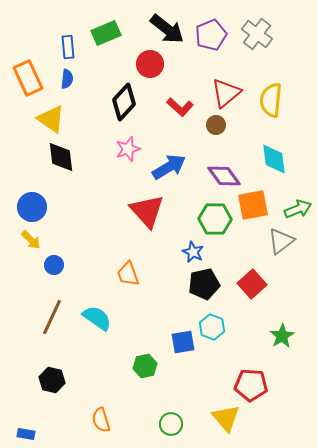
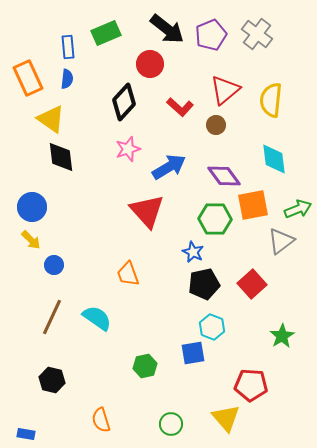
red triangle at (226, 93): moved 1 px left, 3 px up
blue square at (183, 342): moved 10 px right, 11 px down
